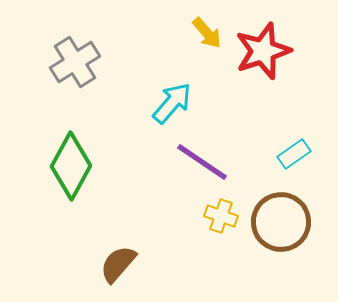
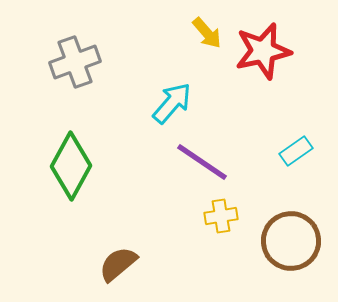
red star: rotated 6 degrees clockwise
gray cross: rotated 12 degrees clockwise
cyan rectangle: moved 2 px right, 3 px up
yellow cross: rotated 28 degrees counterclockwise
brown circle: moved 10 px right, 19 px down
brown semicircle: rotated 9 degrees clockwise
